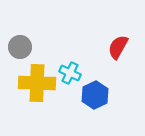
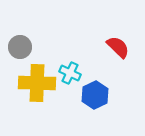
red semicircle: rotated 105 degrees clockwise
